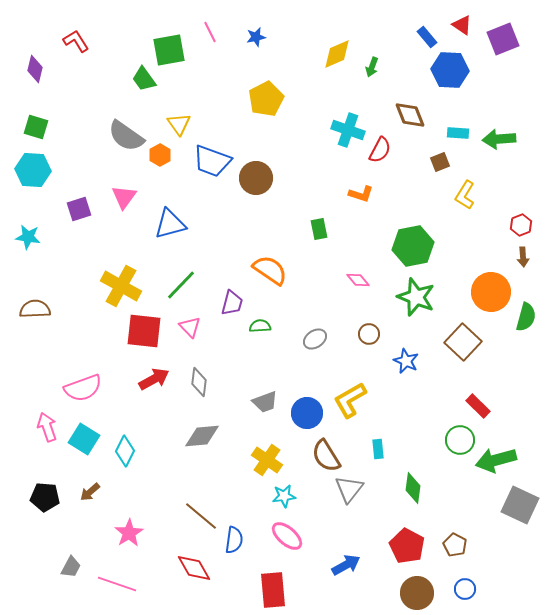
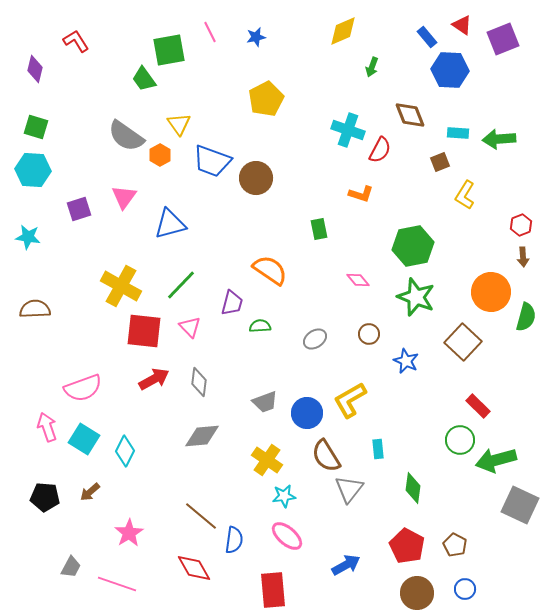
yellow diamond at (337, 54): moved 6 px right, 23 px up
